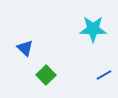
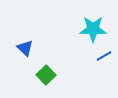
blue line: moved 19 px up
